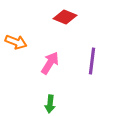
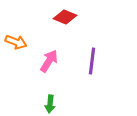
pink arrow: moved 1 px left, 2 px up
